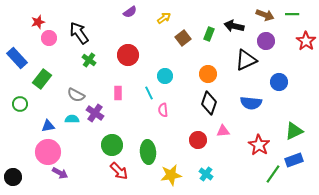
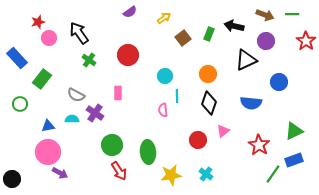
cyan line at (149, 93): moved 28 px right, 3 px down; rotated 24 degrees clockwise
pink triangle at (223, 131): rotated 32 degrees counterclockwise
red arrow at (119, 171): rotated 12 degrees clockwise
black circle at (13, 177): moved 1 px left, 2 px down
